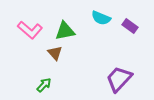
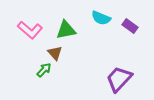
green triangle: moved 1 px right, 1 px up
green arrow: moved 15 px up
